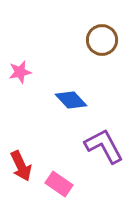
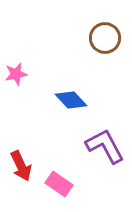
brown circle: moved 3 px right, 2 px up
pink star: moved 4 px left, 2 px down
purple L-shape: moved 1 px right
